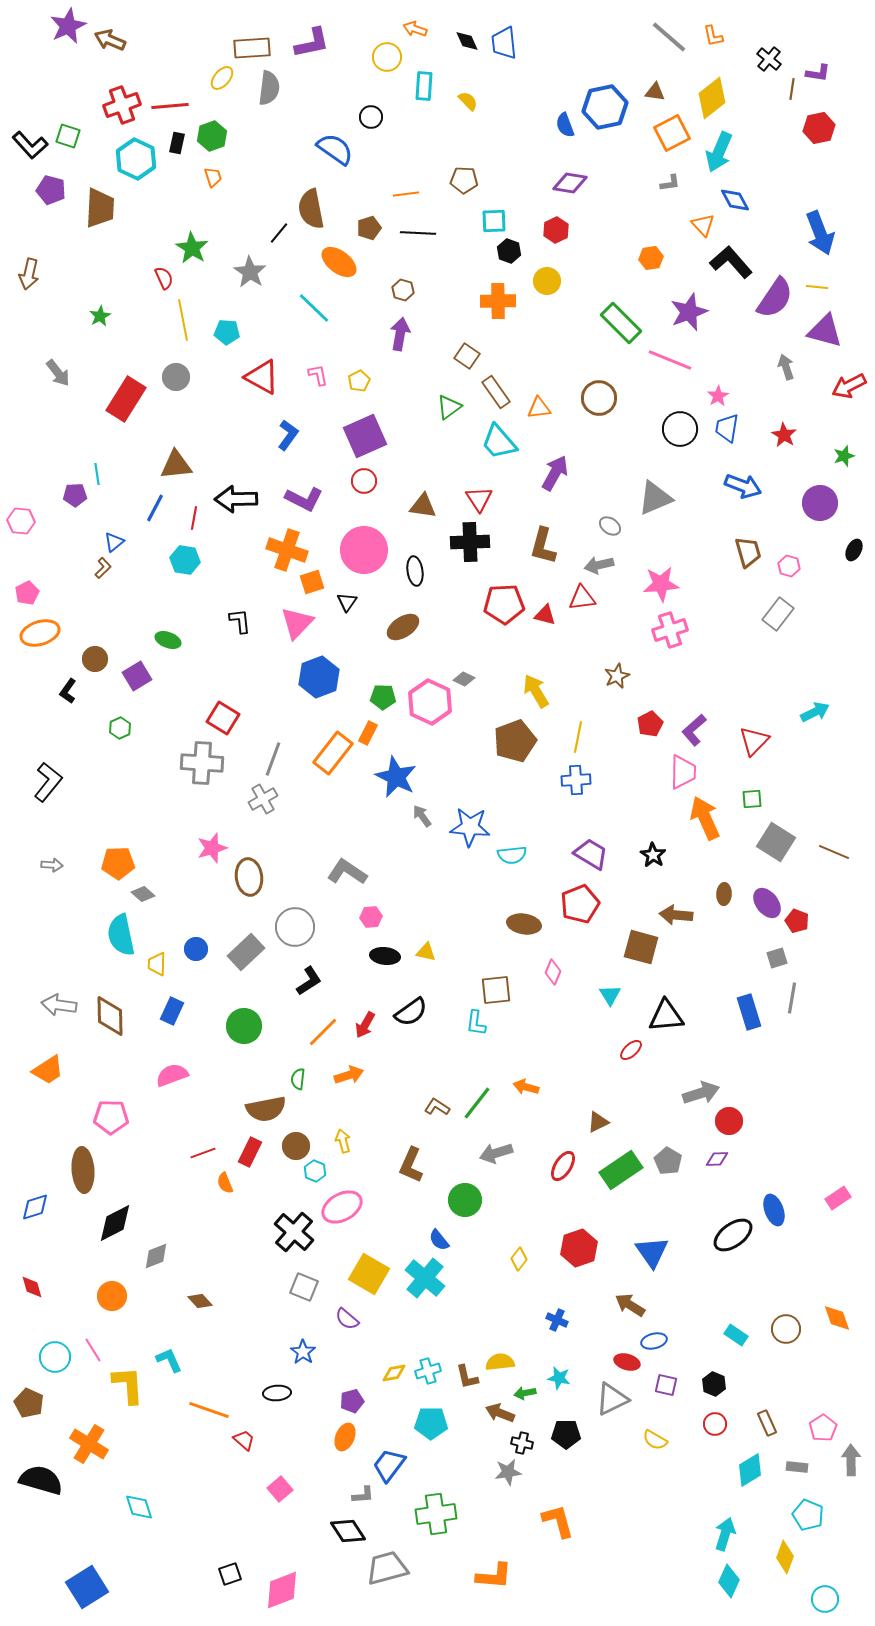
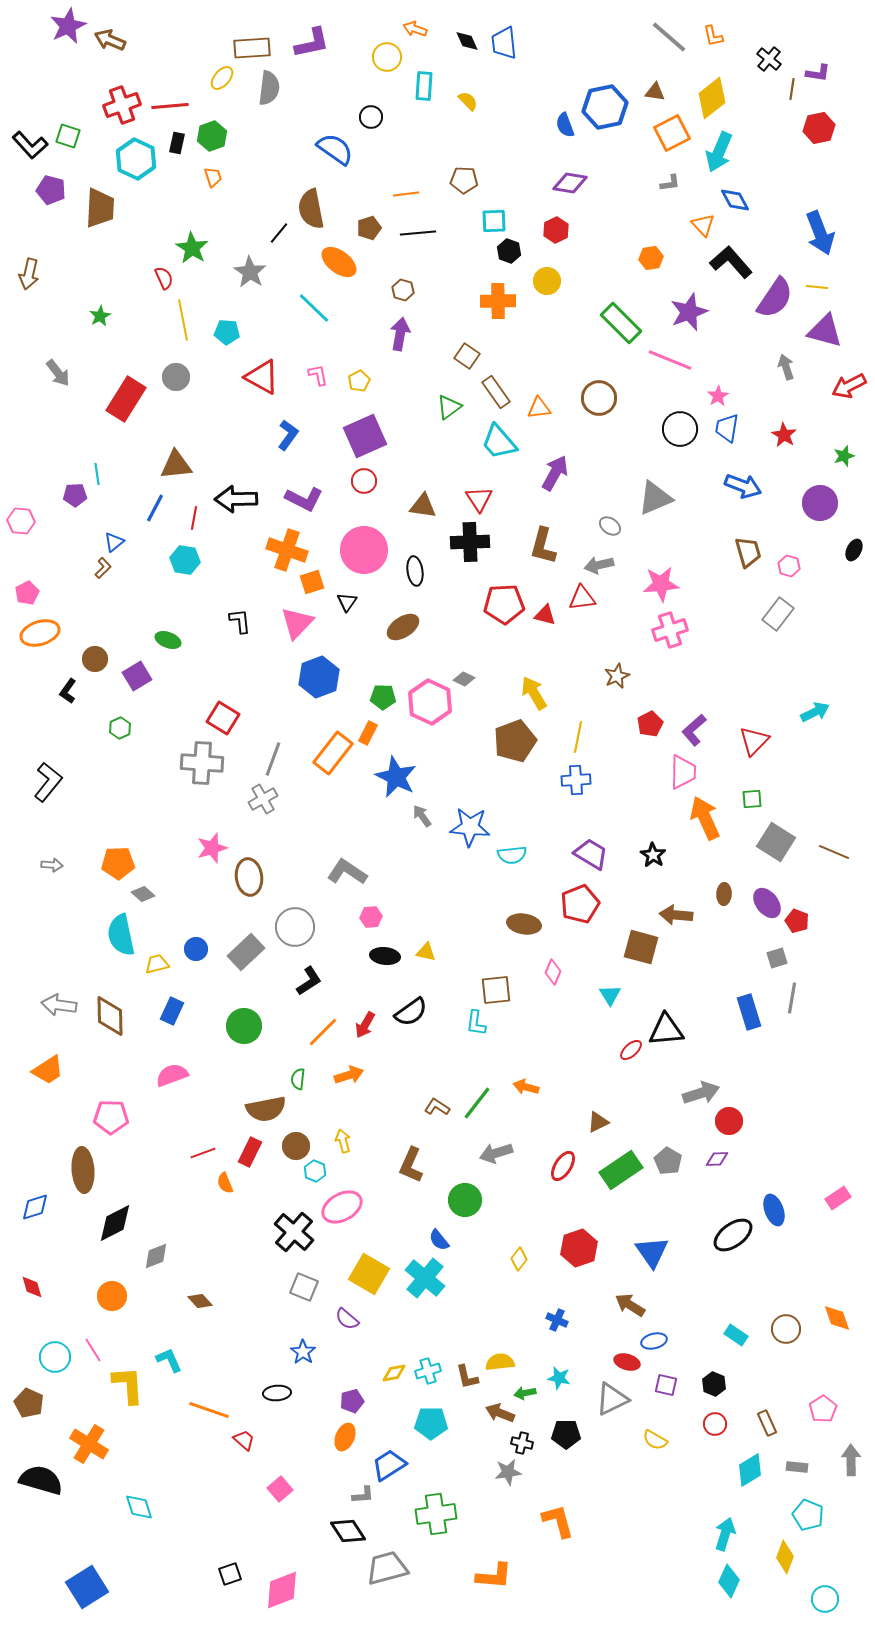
black line at (418, 233): rotated 8 degrees counterclockwise
yellow arrow at (536, 691): moved 2 px left, 2 px down
yellow trapezoid at (157, 964): rotated 75 degrees clockwise
black triangle at (666, 1016): moved 14 px down
pink pentagon at (823, 1428): moved 19 px up
blue trapezoid at (389, 1465): rotated 21 degrees clockwise
